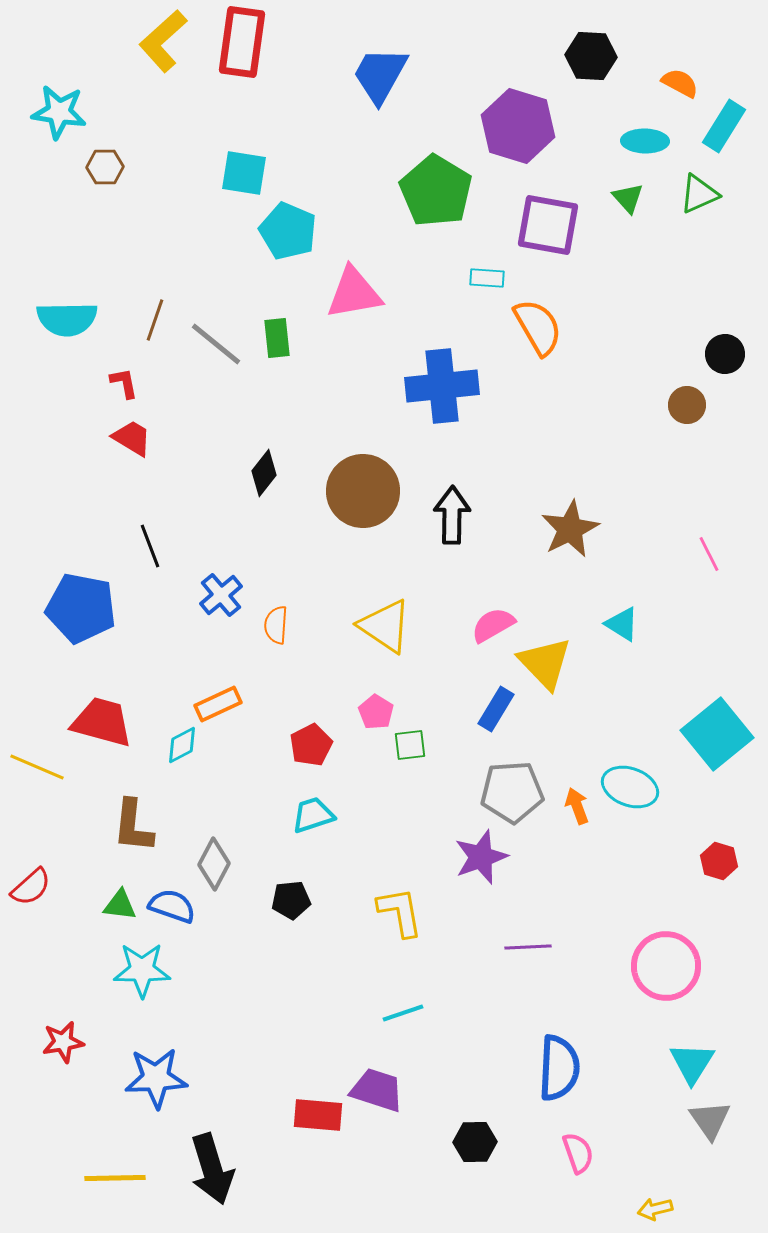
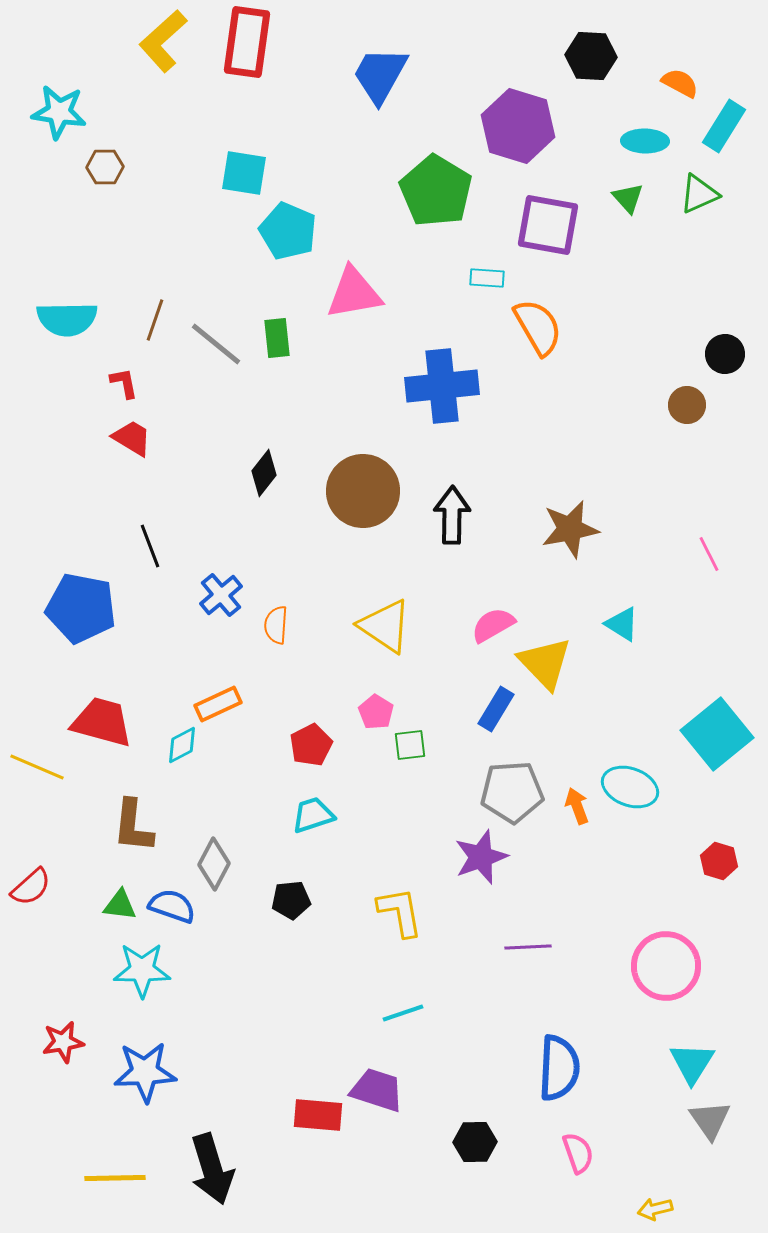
red rectangle at (242, 42): moved 5 px right
brown star at (570, 529): rotated 16 degrees clockwise
blue star at (156, 1078): moved 11 px left, 6 px up
